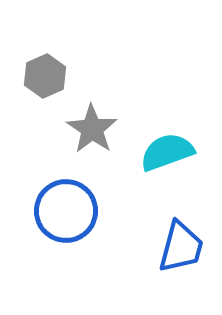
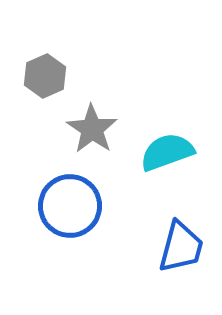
blue circle: moved 4 px right, 5 px up
